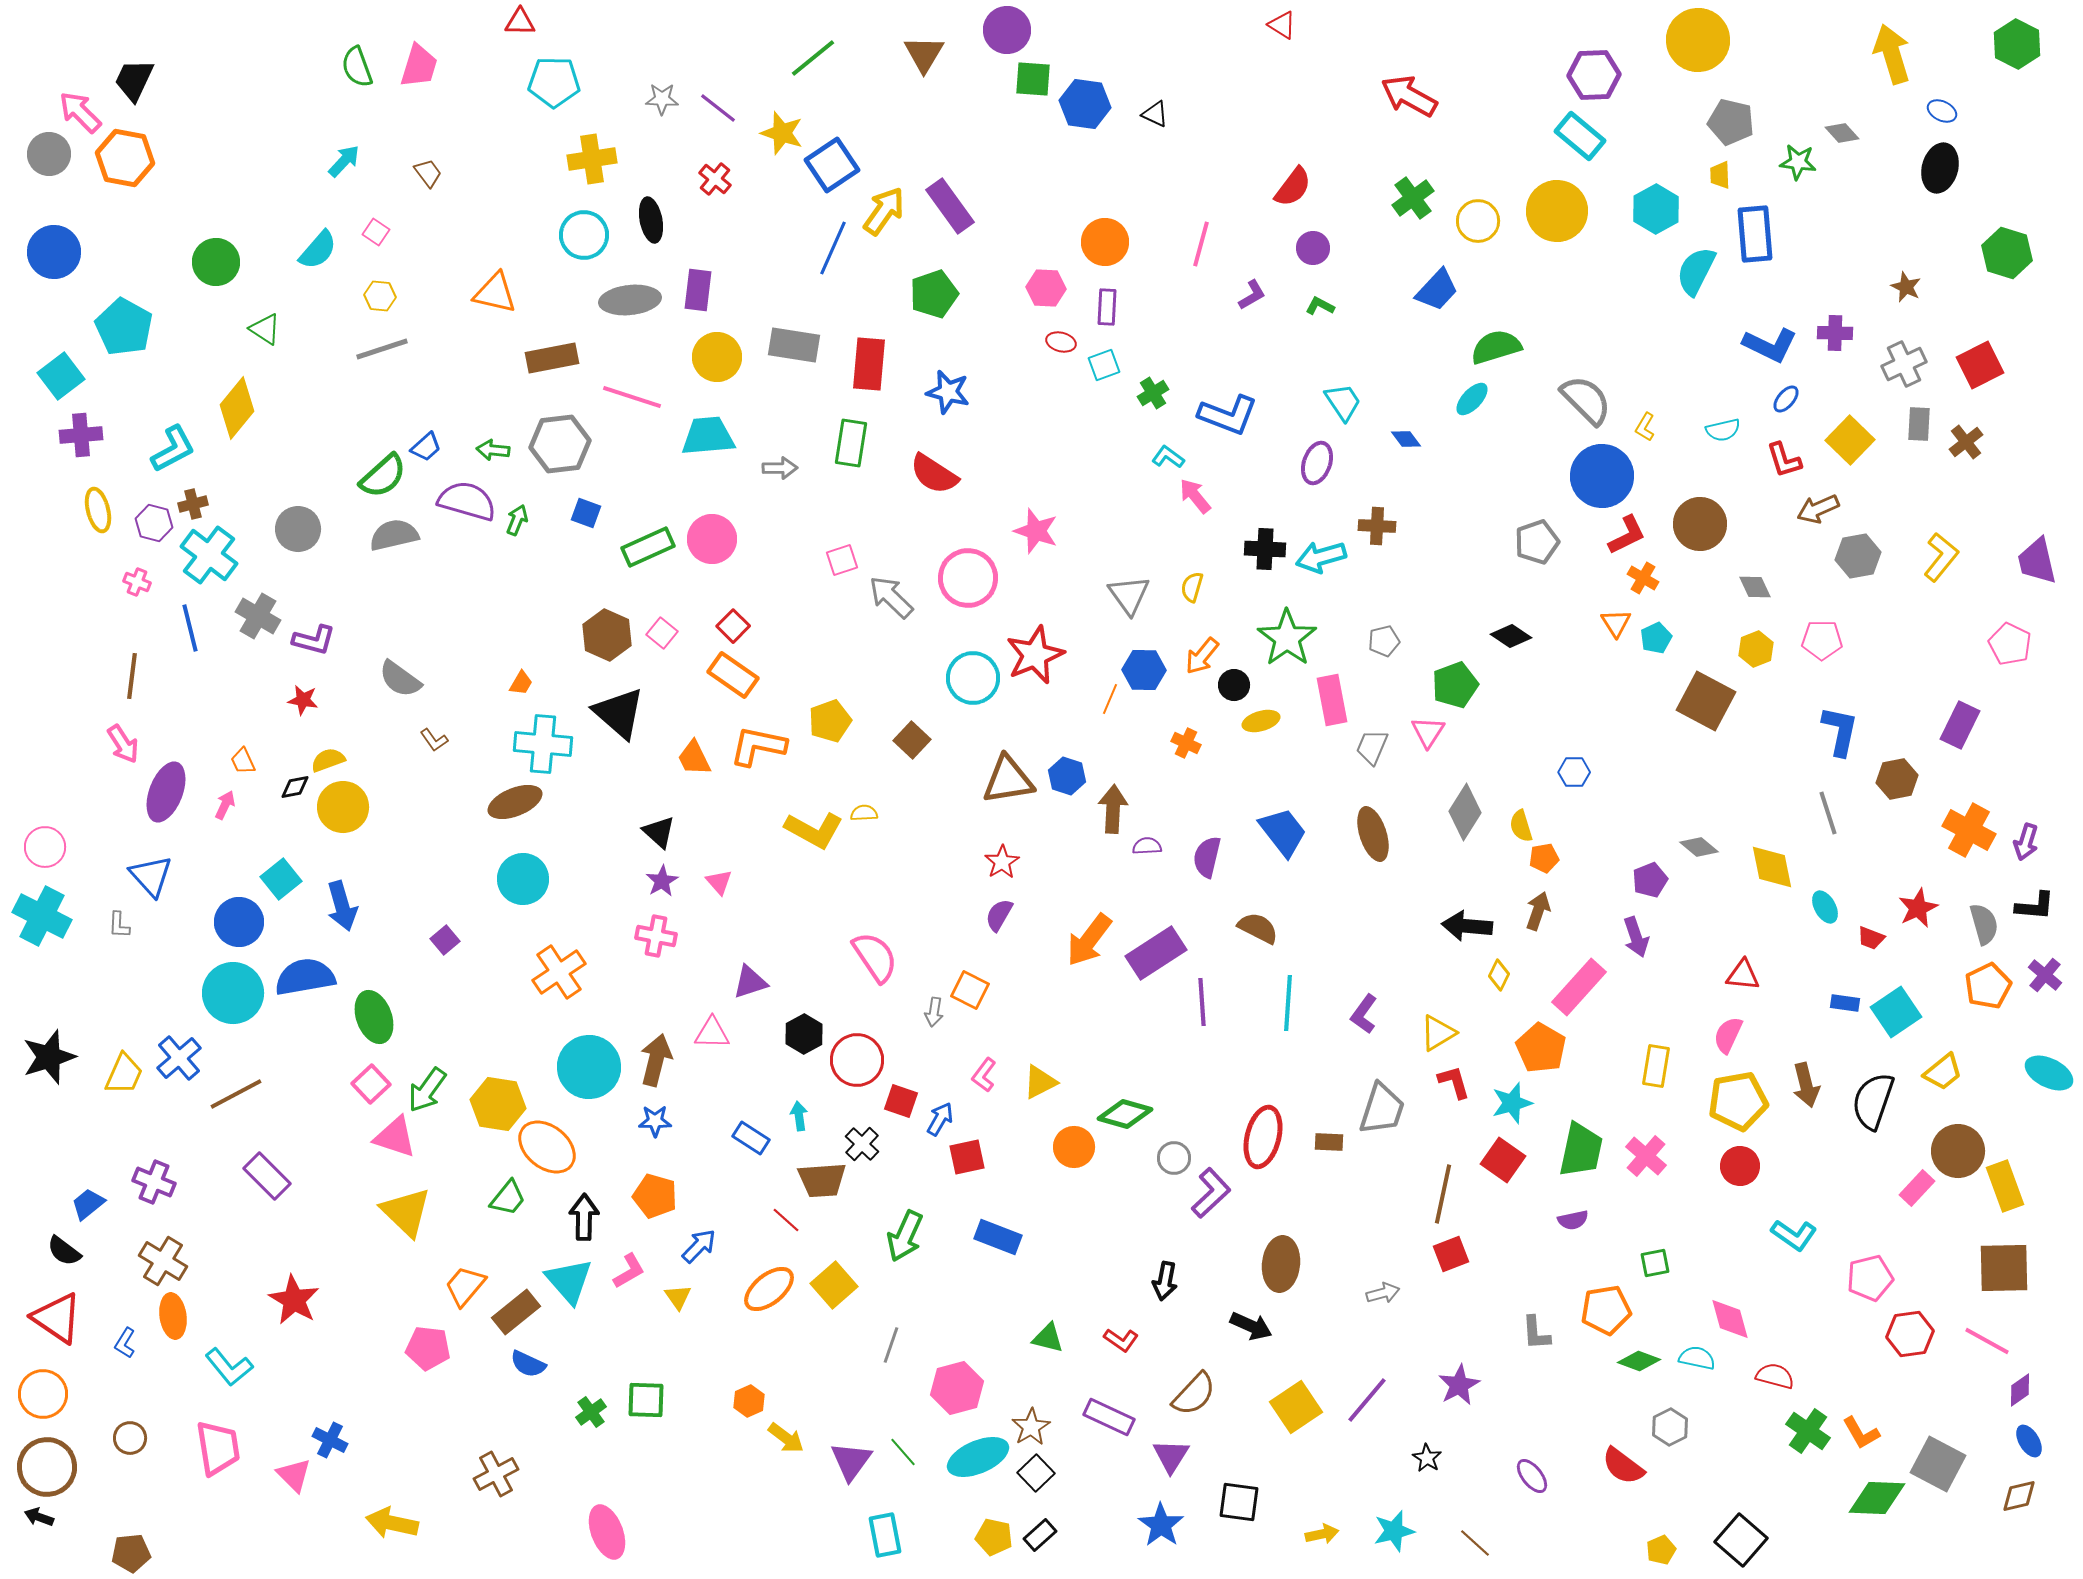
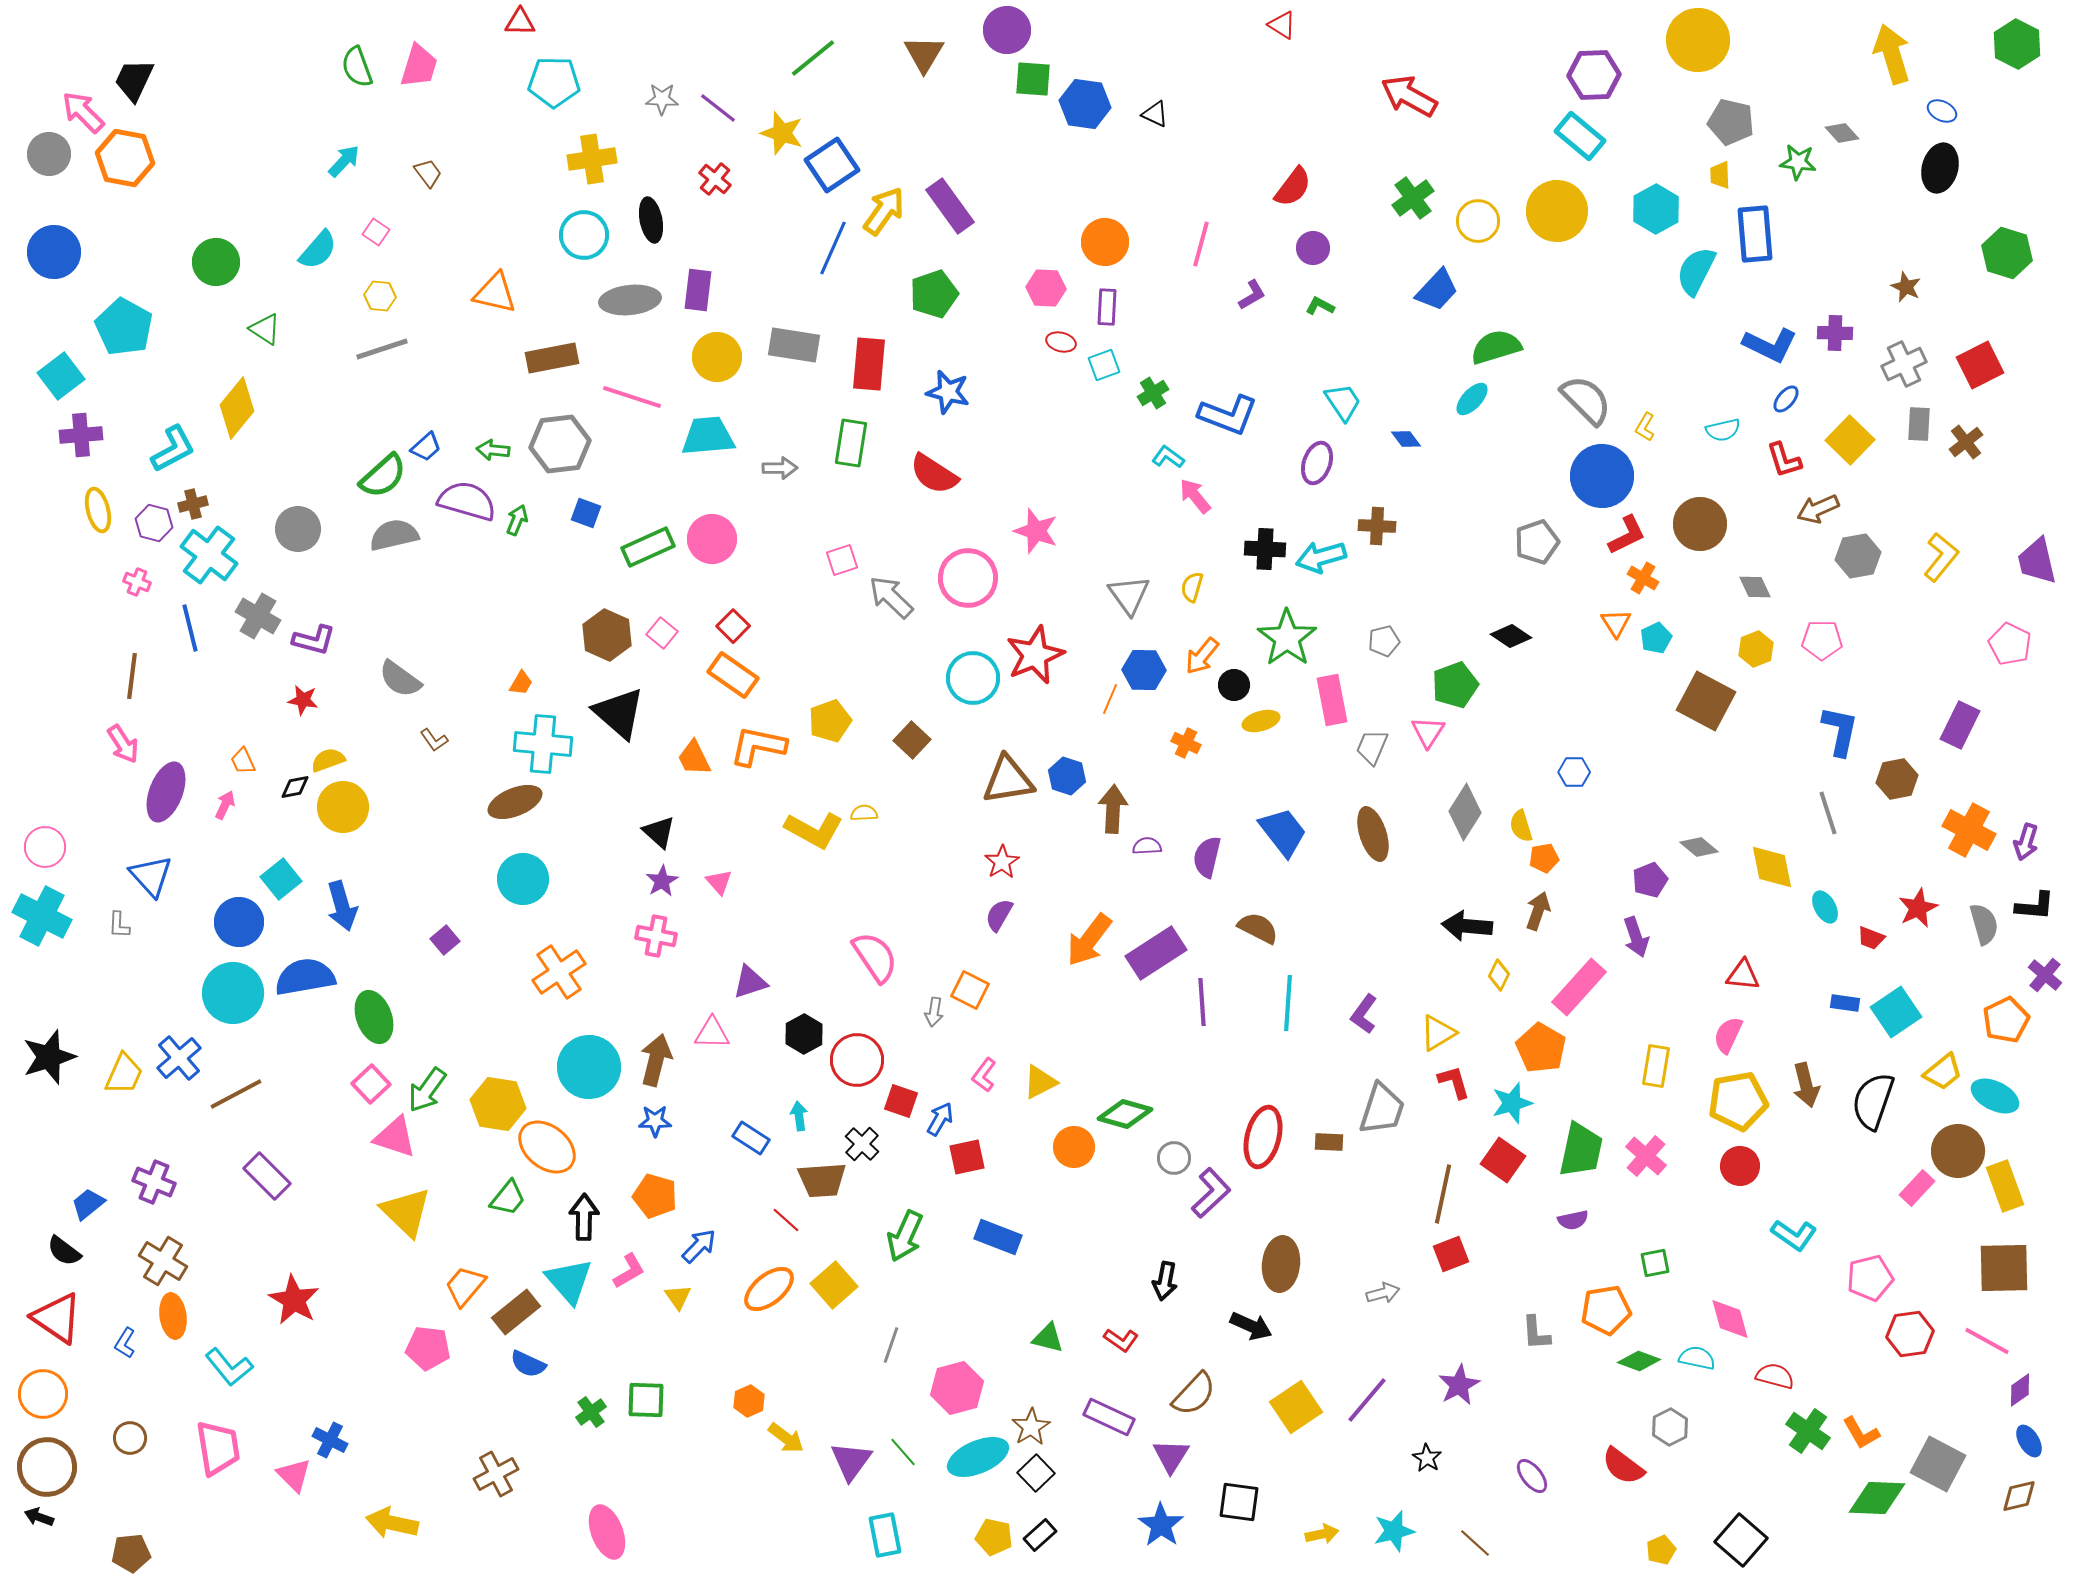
pink arrow at (80, 112): moved 3 px right
orange pentagon at (1988, 986): moved 18 px right, 34 px down
cyan ellipse at (2049, 1073): moved 54 px left, 23 px down
